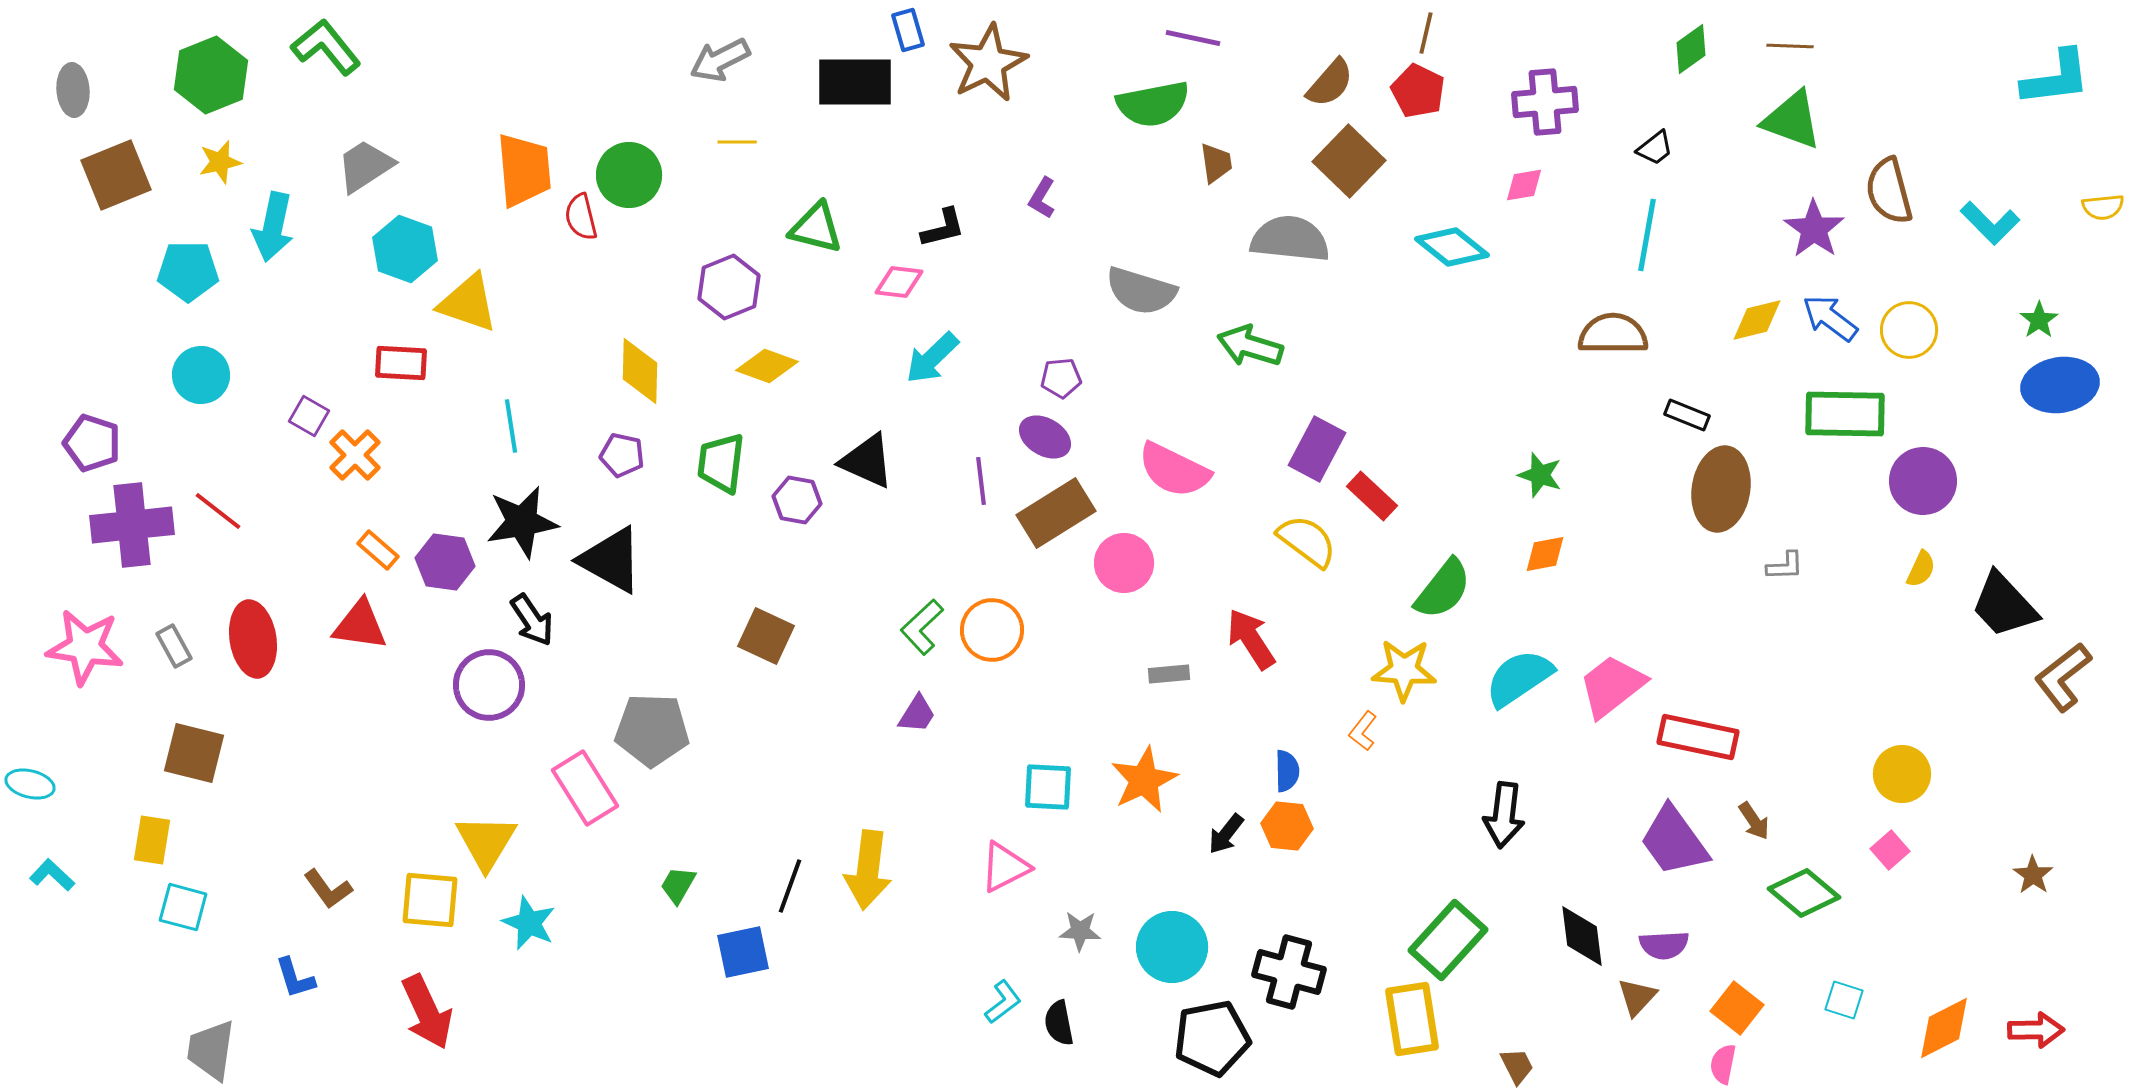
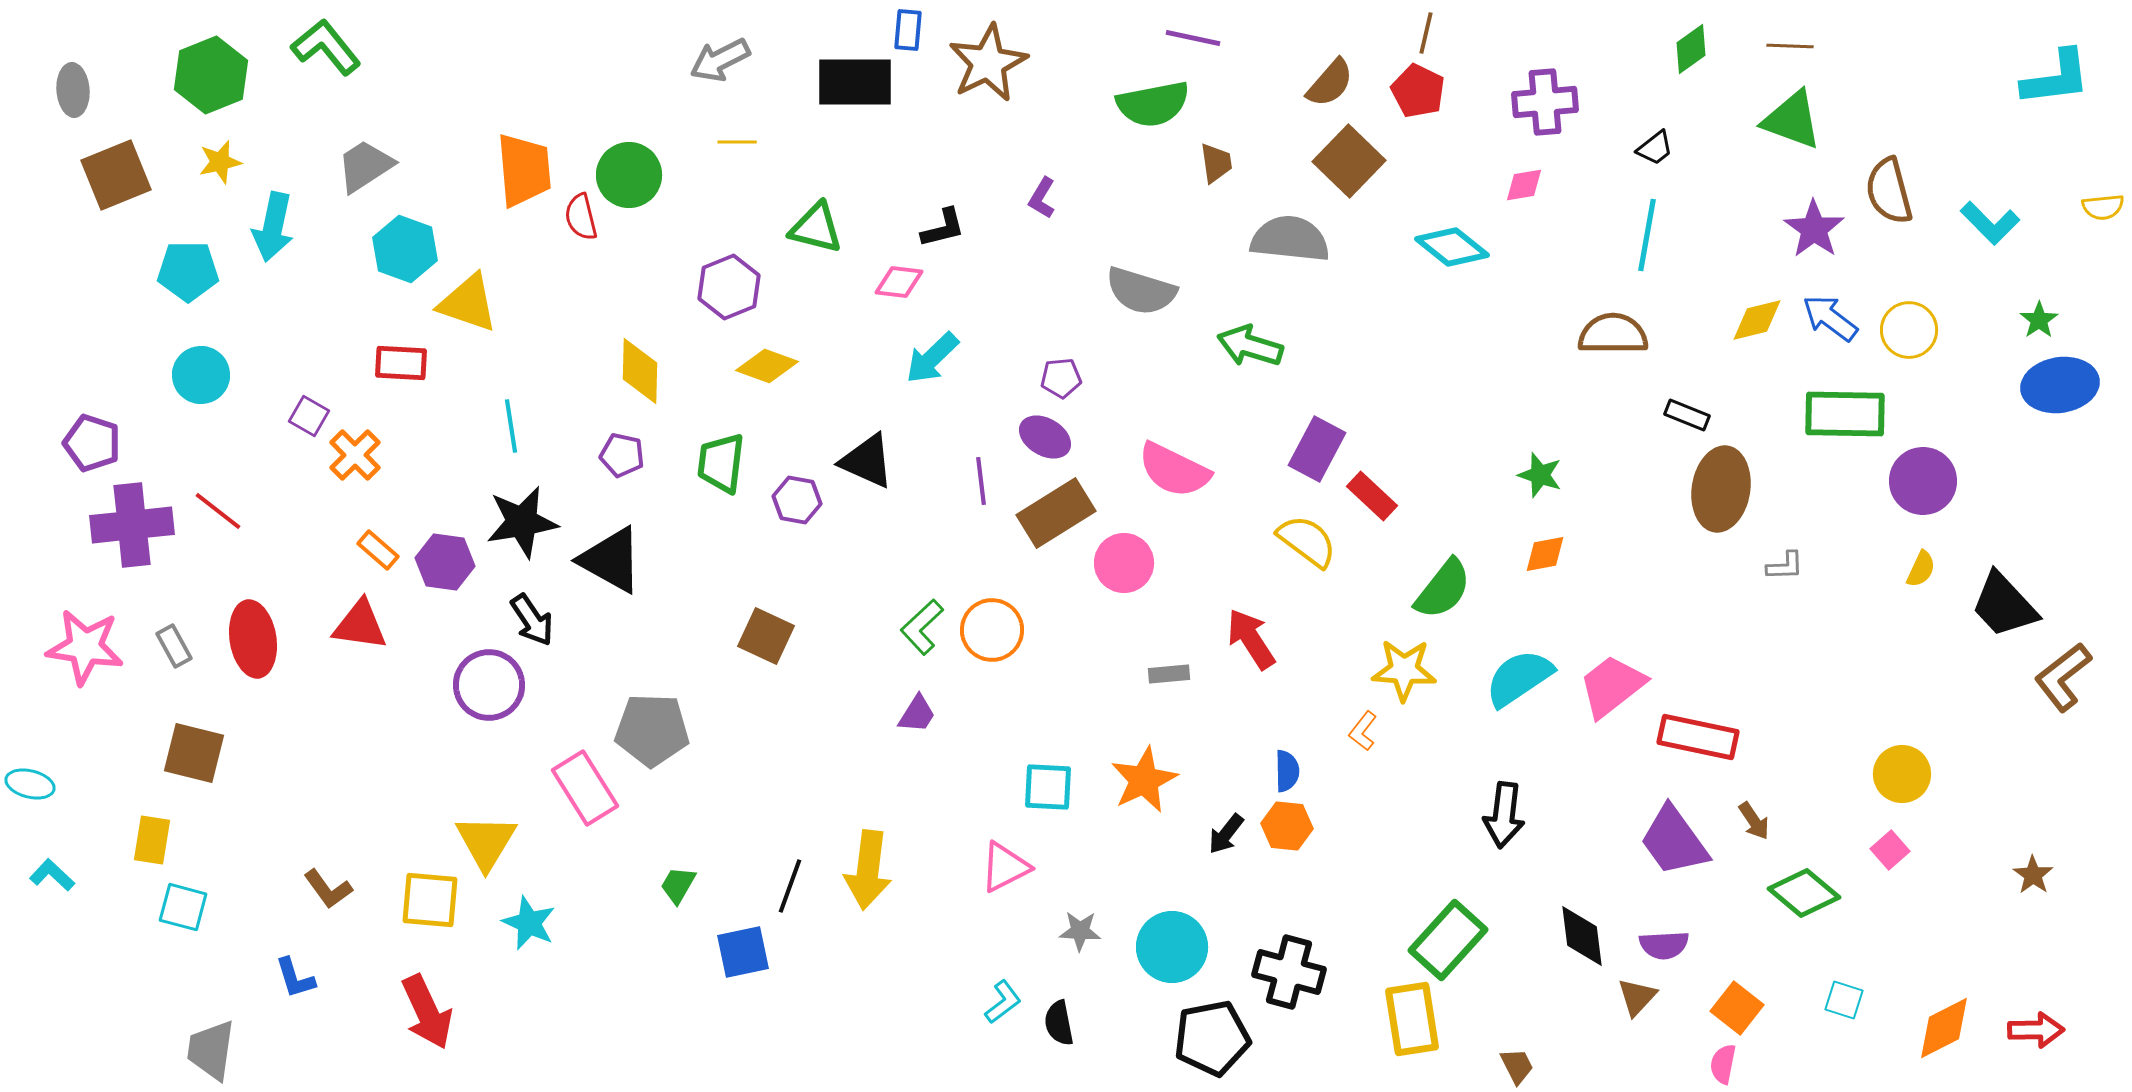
blue rectangle at (908, 30): rotated 21 degrees clockwise
